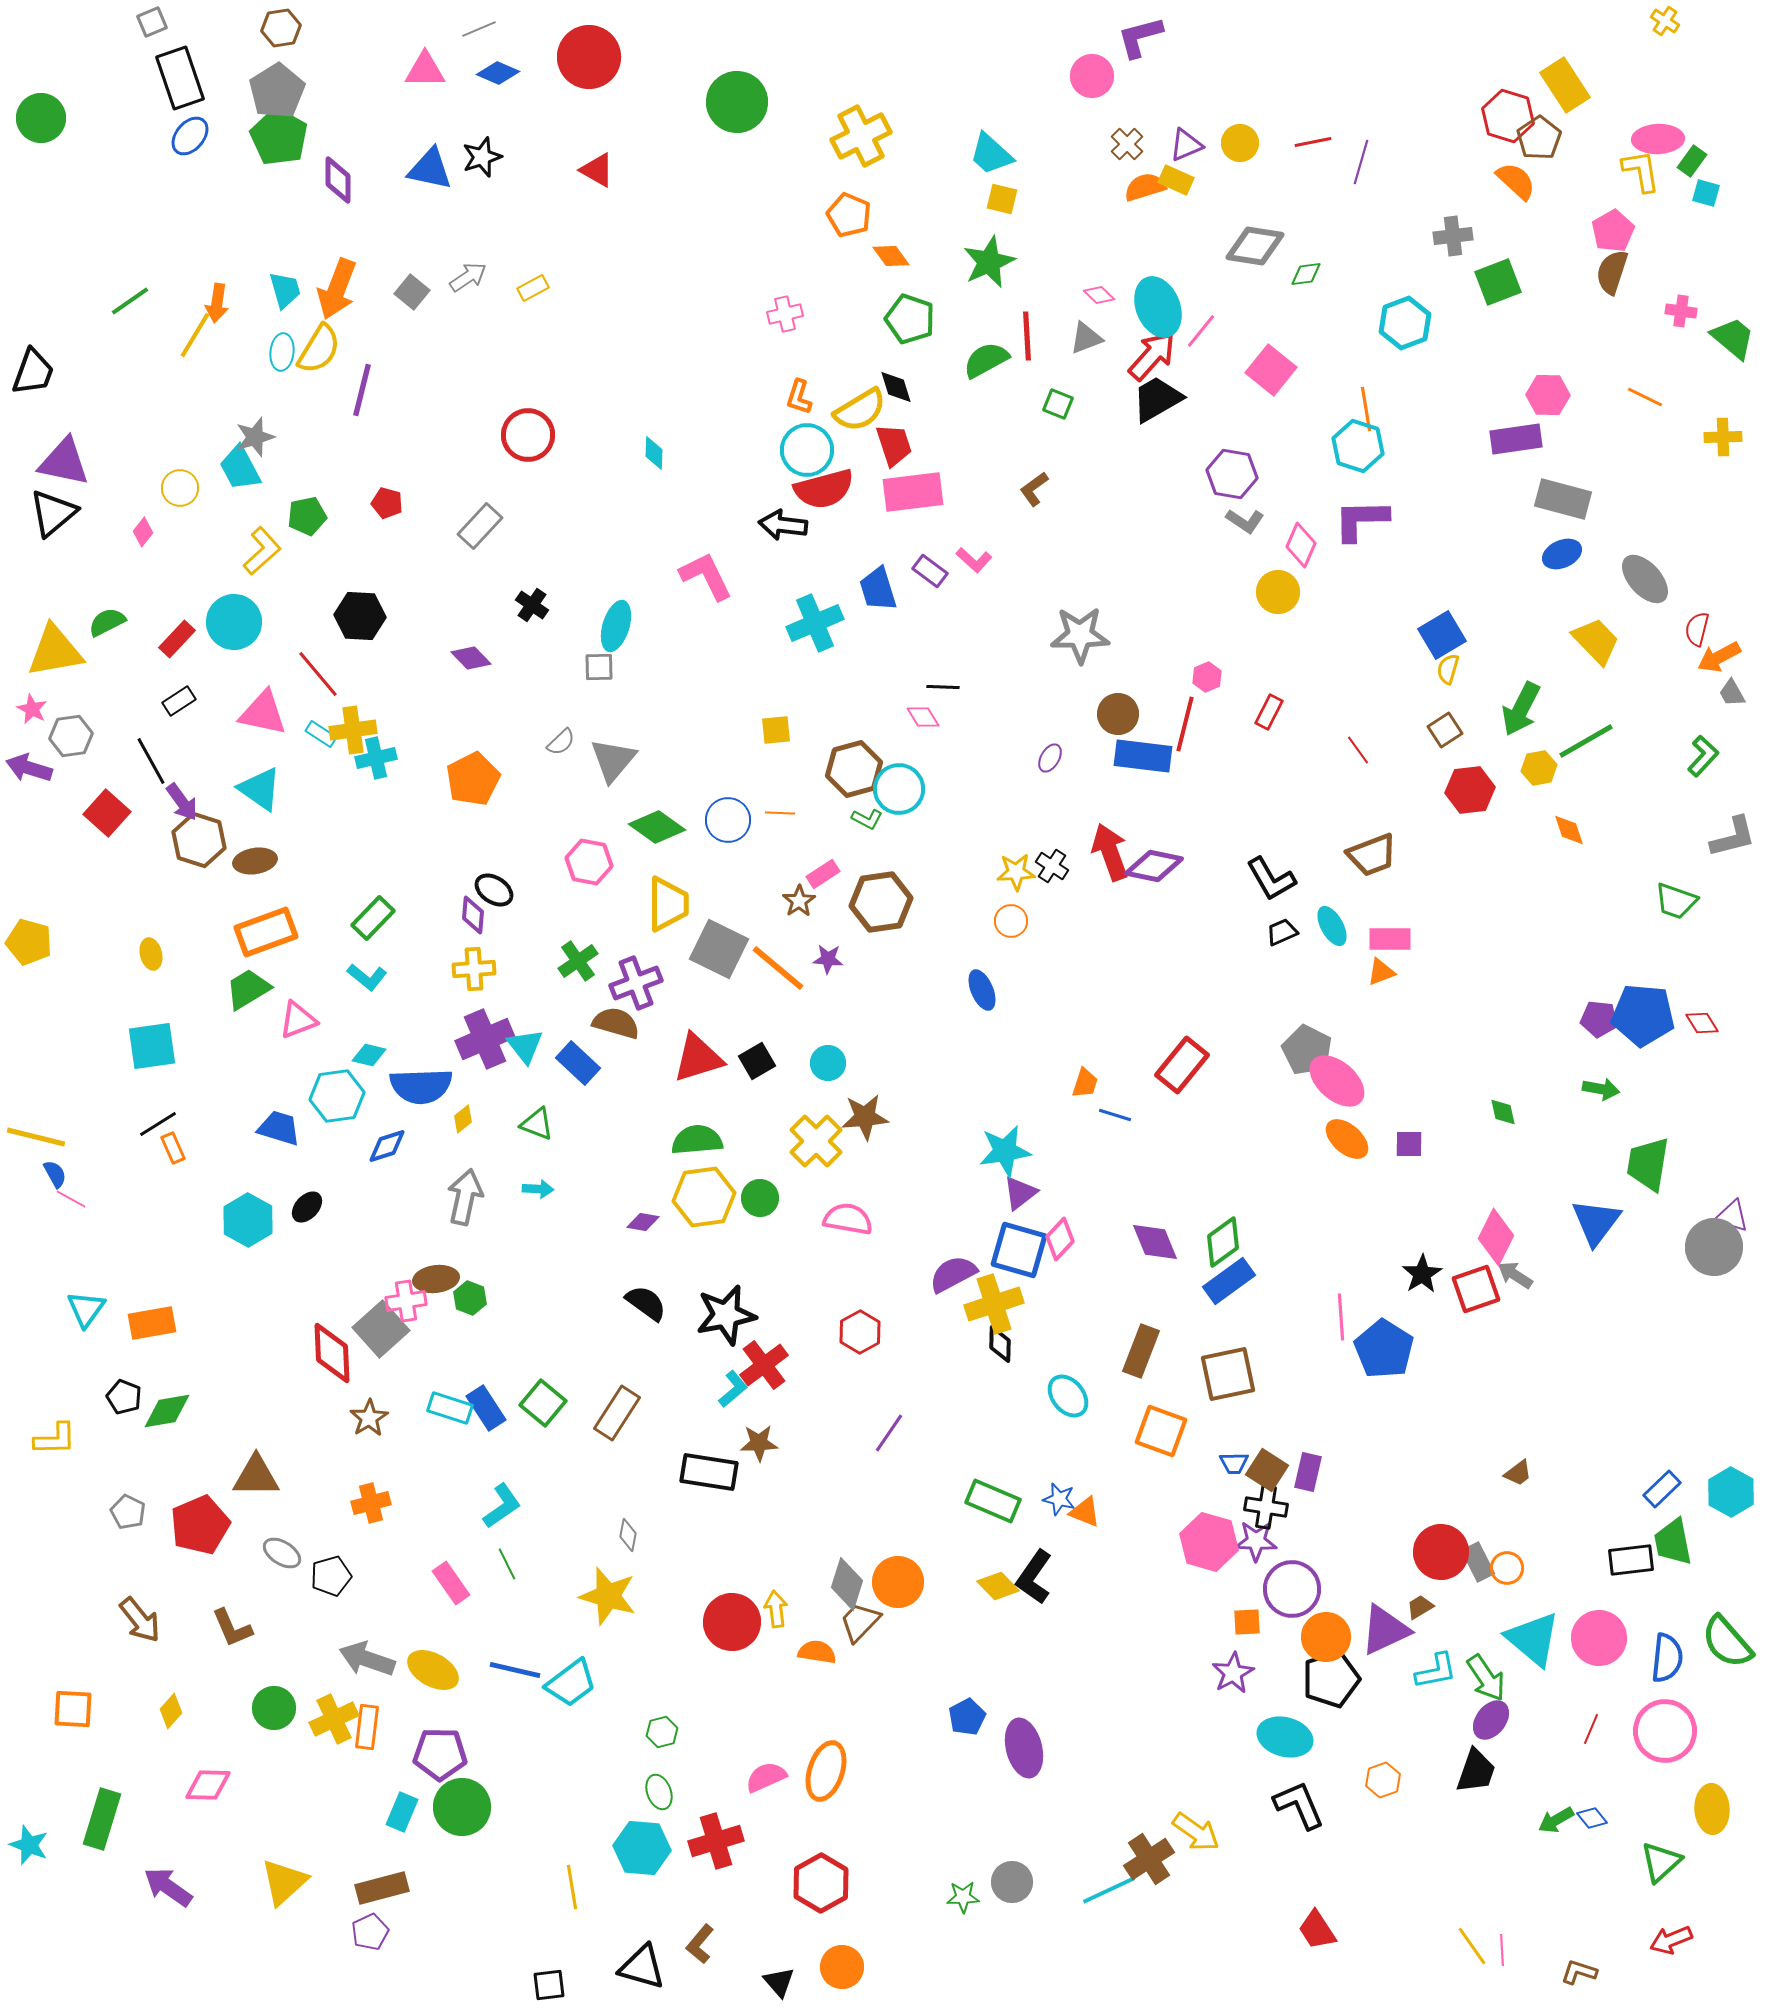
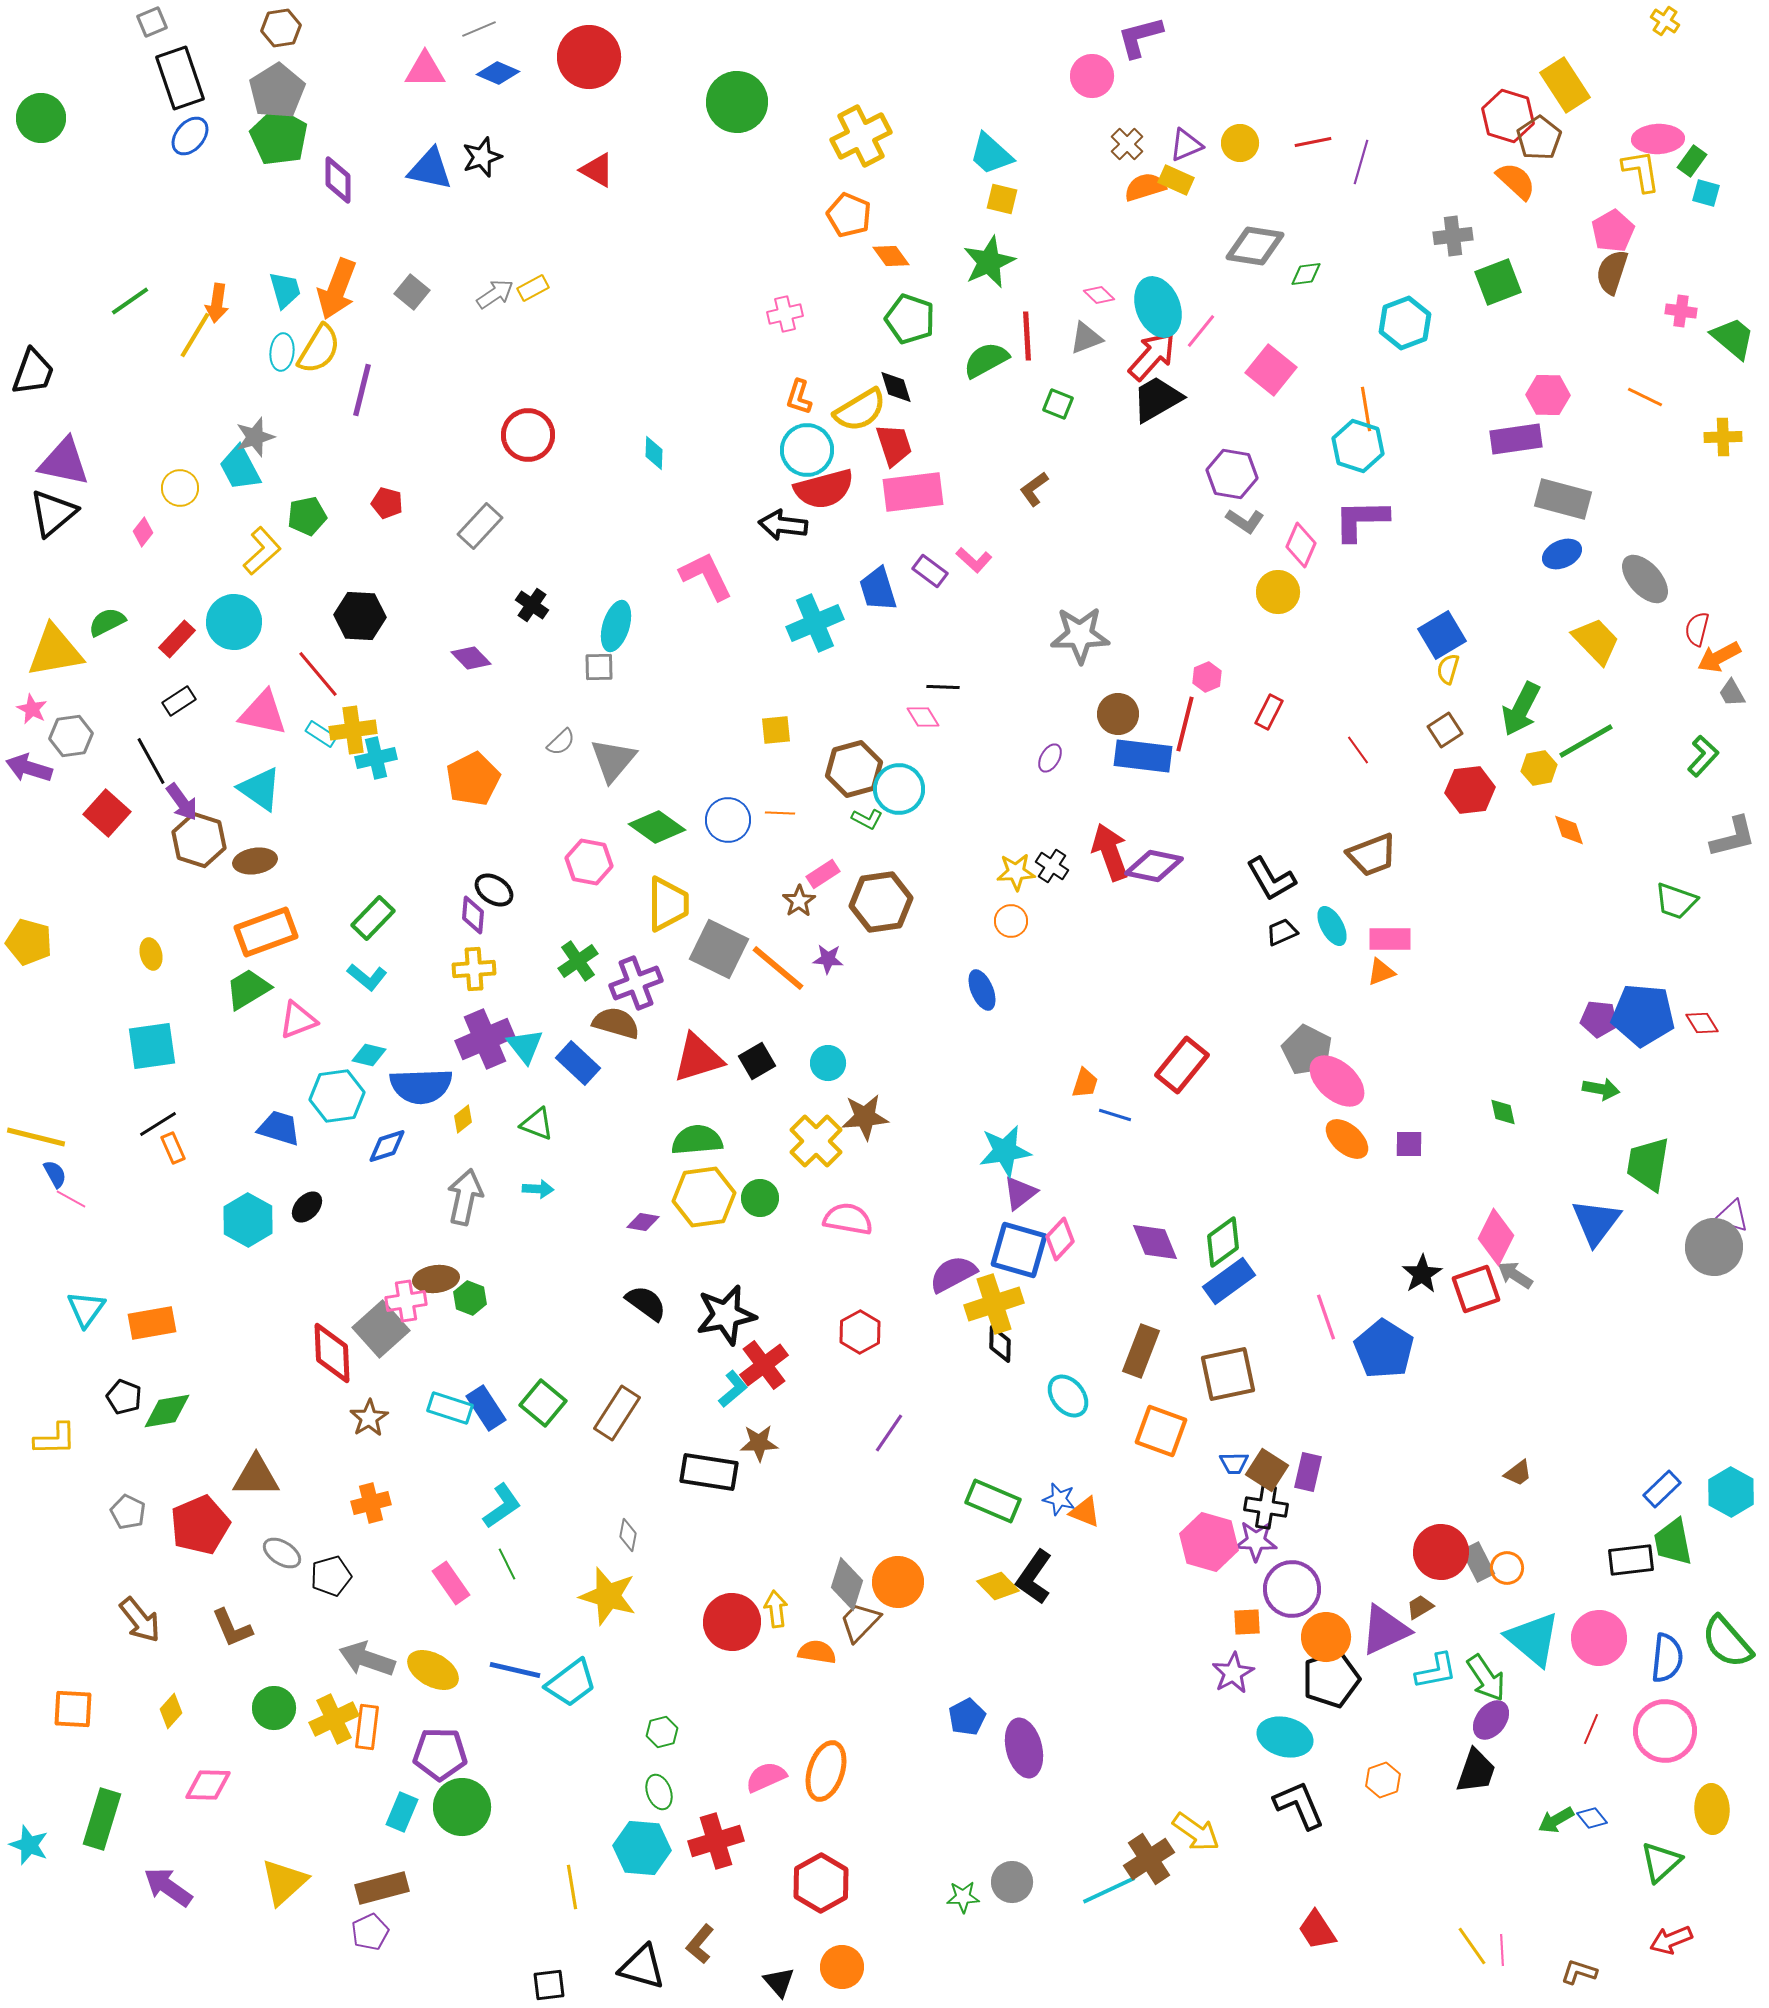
gray arrow at (468, 277): moved 27 px right, 17 px down
pink line at (1341, 1317): moved 15 px left; rotated 15 degrees counterclockwise
